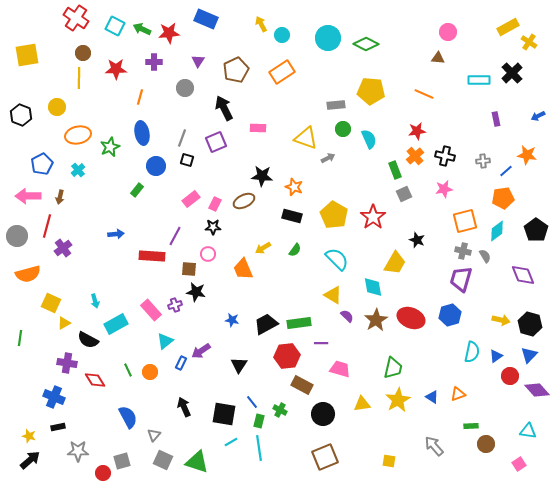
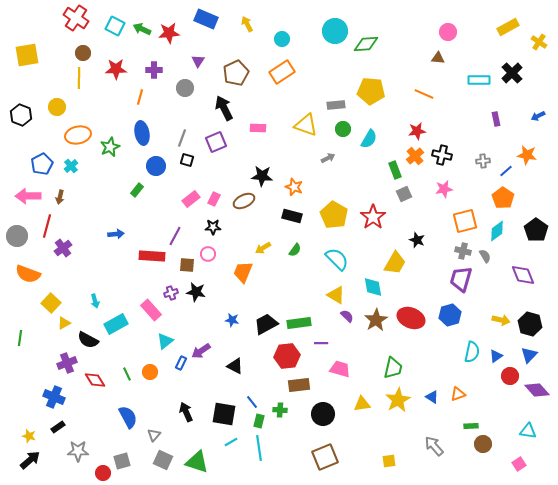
yellow arrow at (261, 24): moved 14 px left
cyan circle at (282, 35): moved 4 px down
cyan circle at (328, 38): moved 7 px right, 7 px up
yellow cross at (529, 42): moved 10 px right
green diamond at (366, 44): rotated 30 degrees counterclockwise
purple cross at (154, 62): moved 8 px down
brown pentagon at (236, 70): moved 3 px down
yellow triangle at (306, 138): moved 13 px up
cyan semicircle at (369, 139): rotated 54 degrees clockwise
black cross at (445, 156): moved 3 px left, 1 px up
cyan cross at (78, 170): moved 7 px left, 4 px up
orange pentagon at (503, 198): rotated 30 degrees counterclockwise
pink rectangle at (215, 204): moved 1 px left, 5 px up
brown square at (189, 269): moved 2 px left, 4 px up
orange trapezoid at (243, 269): moved 3 px down; rotated 45 degrees clockwise
orange semicircle at (28, 274): rotated 35 degrees clockwise
yellow triangle at (333, 295): moved 3 px right
yellow square at (51, 303): rotated 18 degrees clockwise
purple cross at (175, 305): moved 4 px left, 12 px up
purple cross at (67, 363): rotated 30 degrees counterclockwise
black triangle at (239, 365): moved 4 px left, 1 px down; rotated 36 degrees counterclockwise
green line at (128, 370): moved 1 px left, 4 px down
brown rectangle at (302, 385): moved 3 px left; rotated 35 degrees counterclockwise
black arrow at (184, 407): moved 2 px right, 5 px down
green cross at (280, 410): rotated 24 degrees counterclockwise
black rectangle at (58, 427): rotated 24 degrees counterclockwise
brown circle at (486, 444): moved 3 px left
yellow square at (389, 461): rotated 16 degrees counterclockwise
